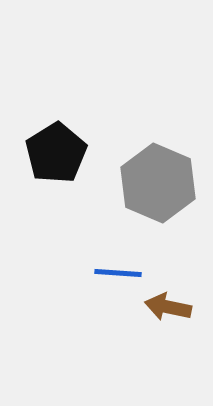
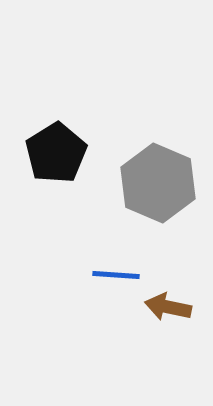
blue line: moved 2 px left, 2 px down
